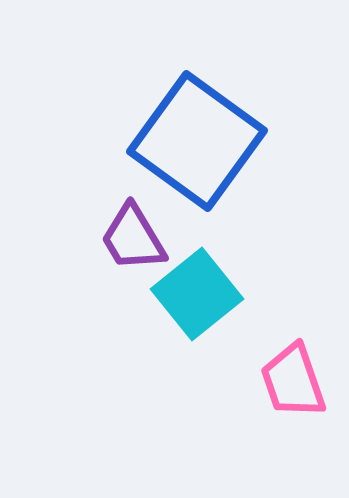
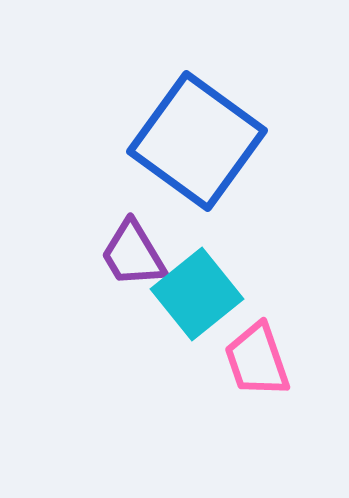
purple trapezoid: moved 16 px down
pink trapezoid: moved 36 px left, 21 px up
